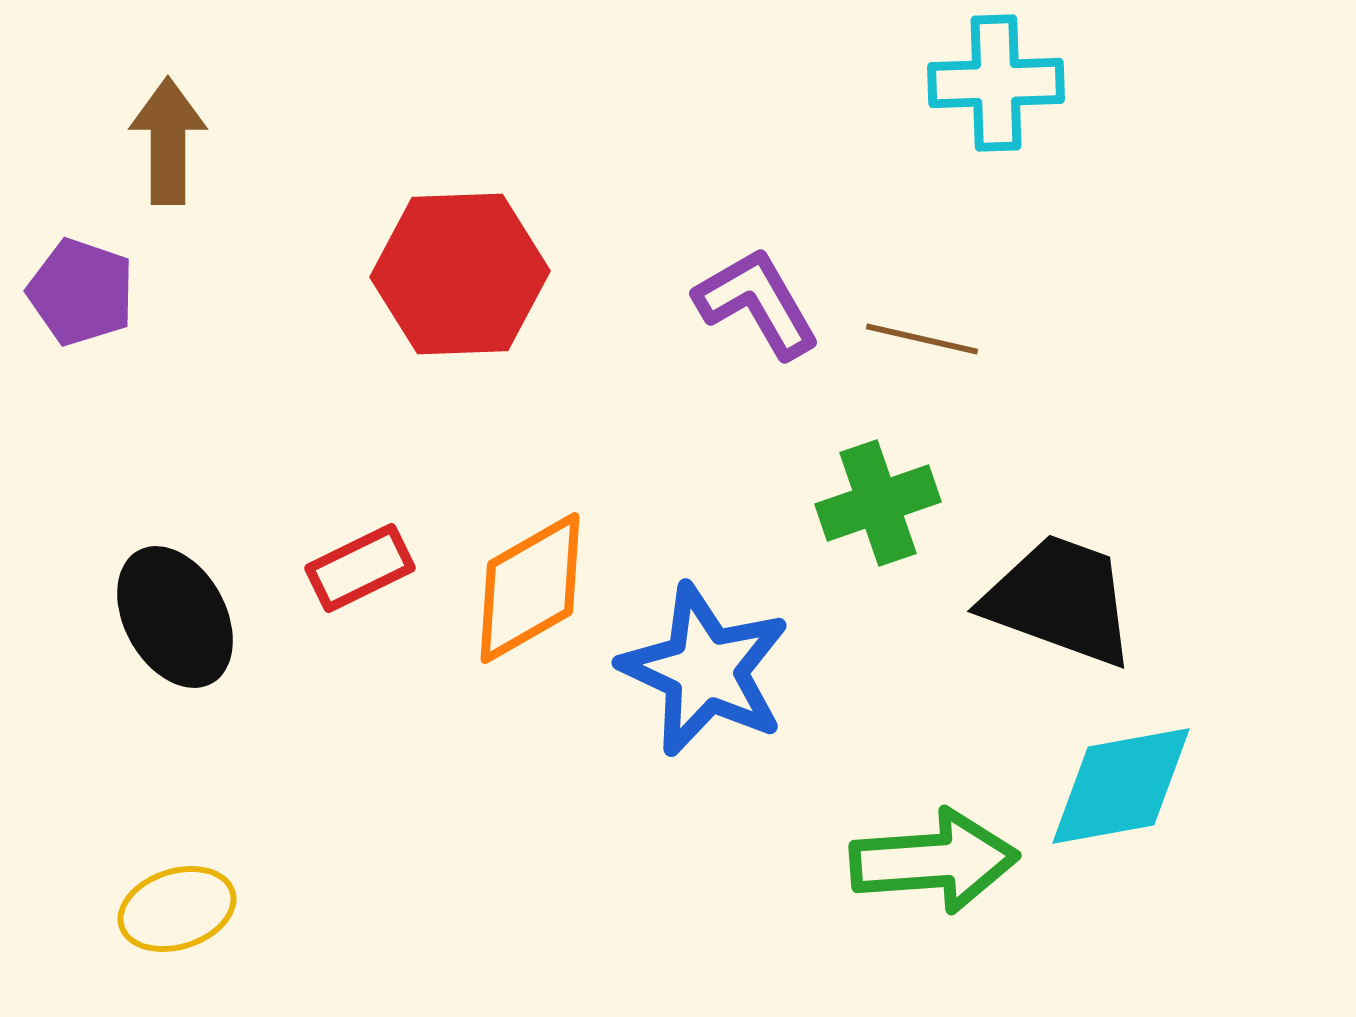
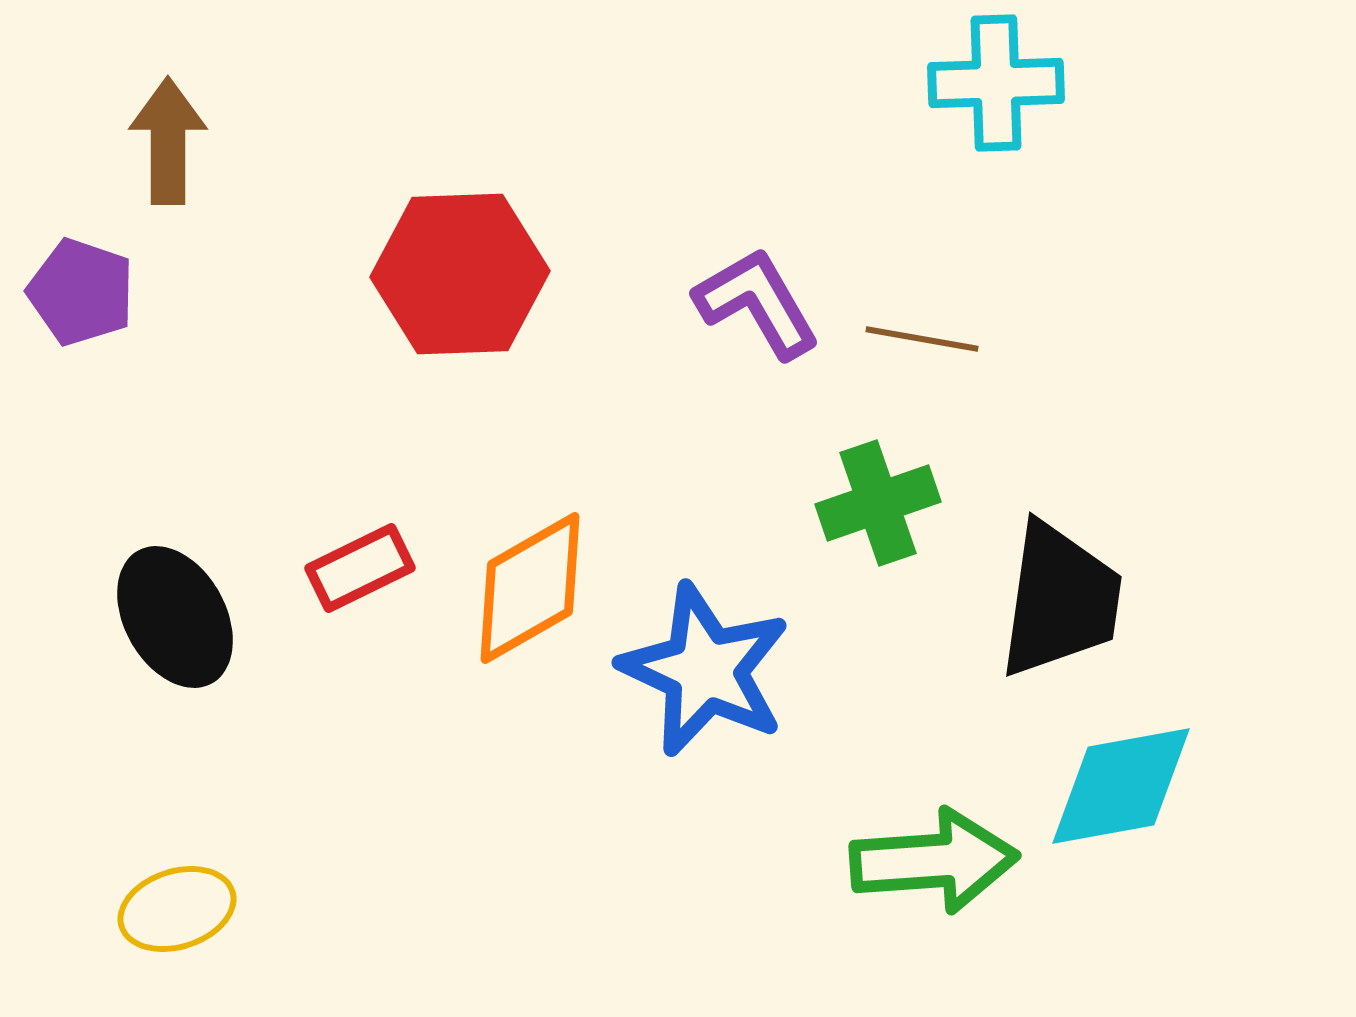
brown line: rotated 3 degrees counterclockwise
black trapezoid: rotated 78 degrees clockwise
